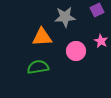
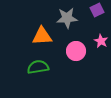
gray star: moved 2 px right, 1 px down
orange triangle: moved 1 px up
